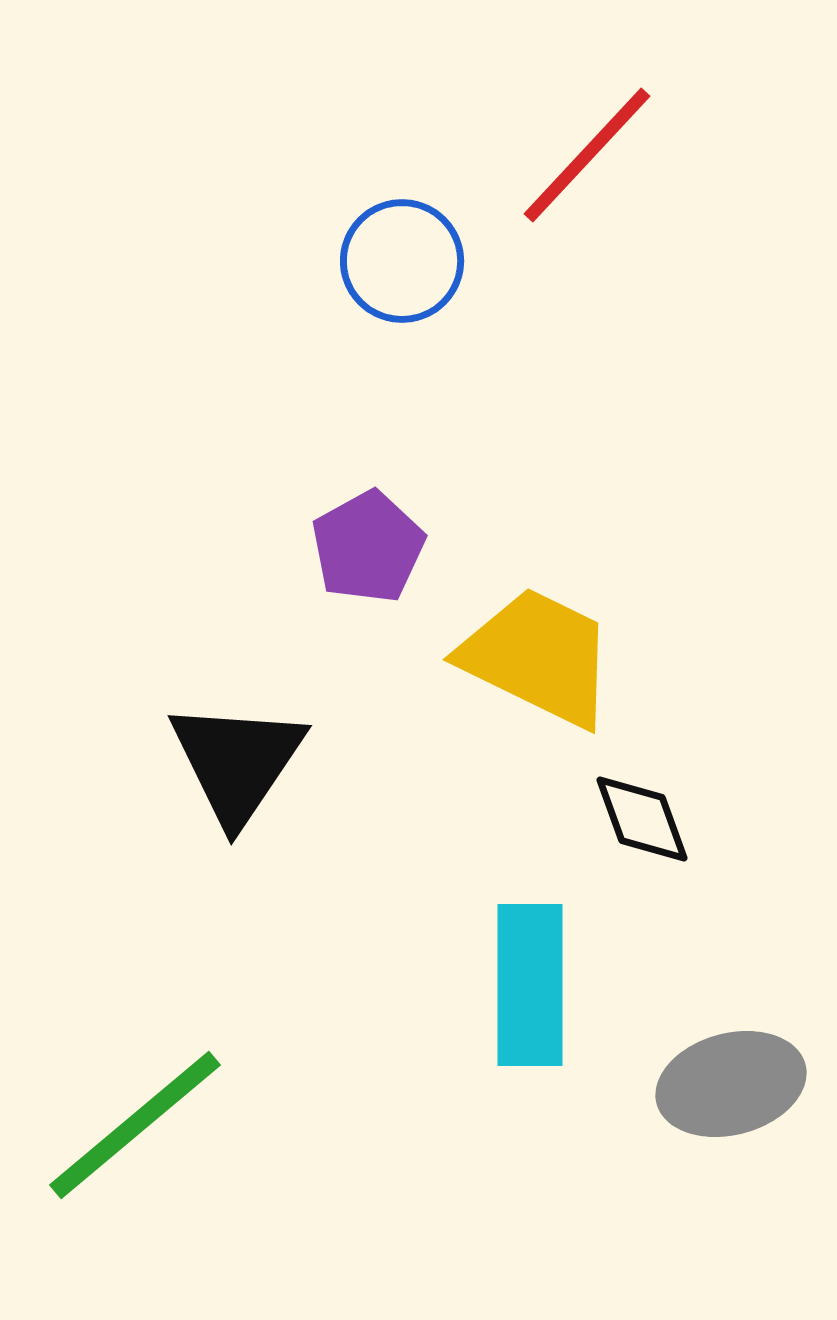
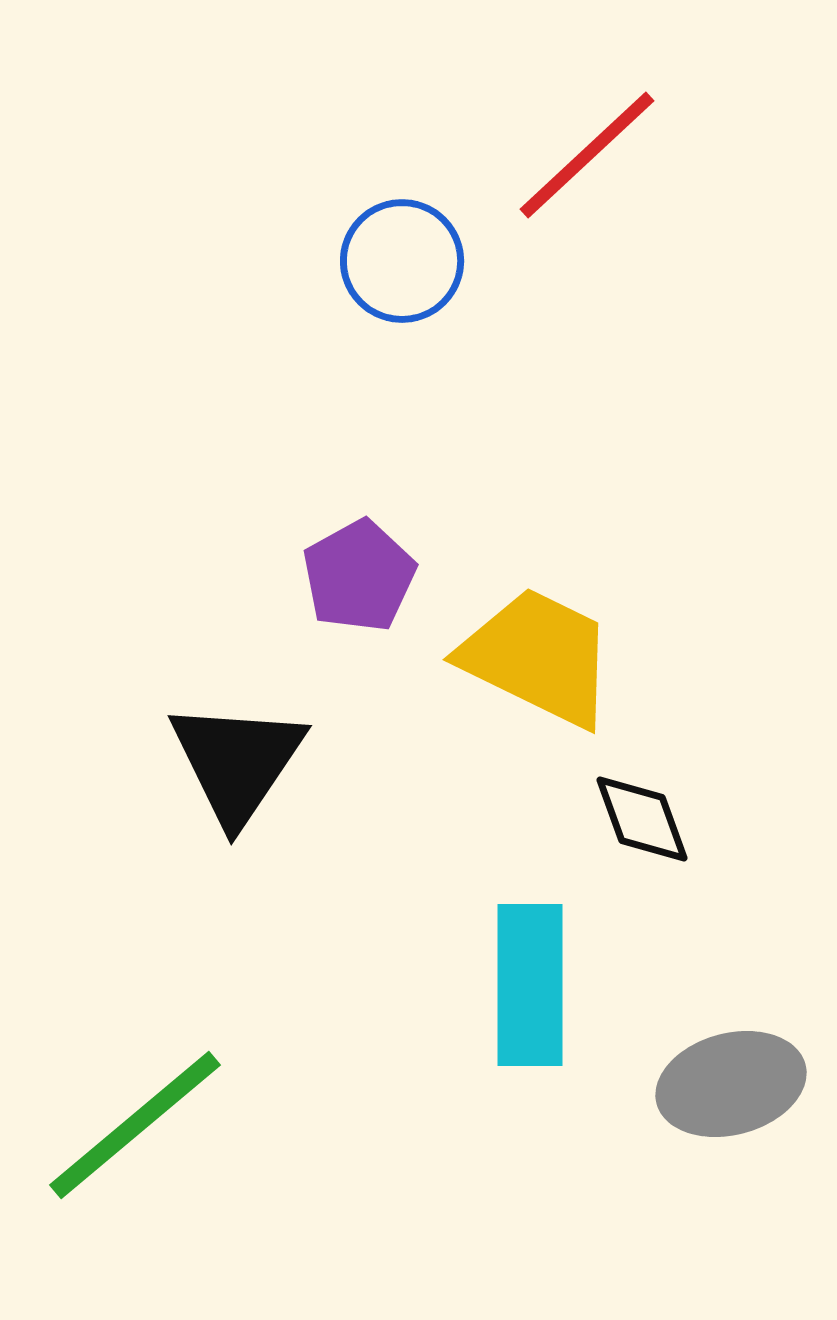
red line: rotated 4 degrees clockwise
purple pentagon: moved 9 px left, 29 px down
